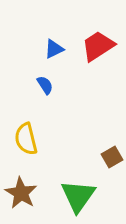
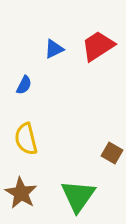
blue semicircle: moved 21 px left; rotated 60 degrees clockwise
brown square: moved 4 px up; rotated 30 degrees counterclockwise
